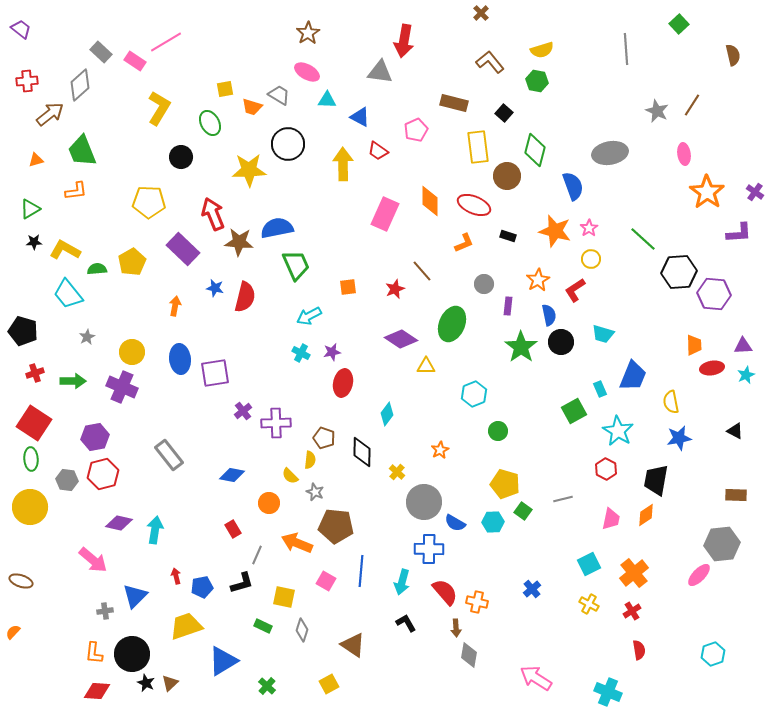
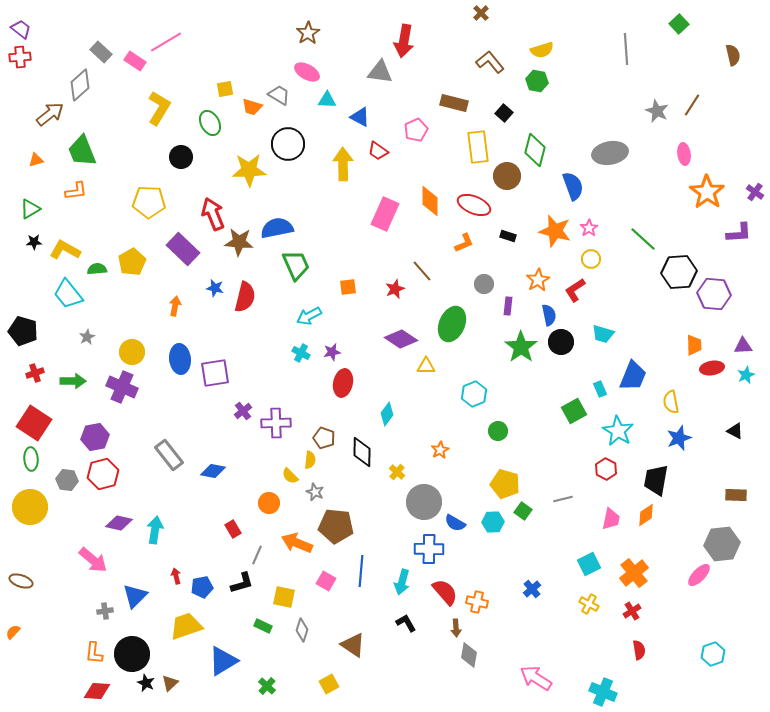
red cross at (27, 81): moved 7 px left, 24 px up
blue star at (679, 438): rotated 10 degrees counterclockwise
blue diamond at (232, 475): moved 19 px left, 4 px up
cyan cross at (608, 692): moved 5 px left
